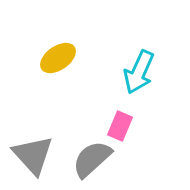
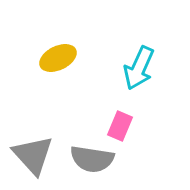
yellow ellipse: rotated 9 degrees clockwise
cyan arrow: moved 4 px up
gray semicircle: rotated 129 degrees counterclockwise
